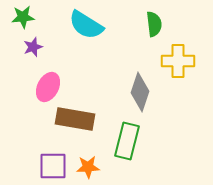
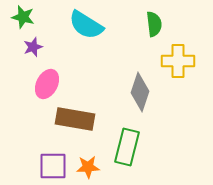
green star: rotated 20 degrees clockwise
pink ellipse: moved 1 px left, 3 px up
green rectangle: moved 6 px down
